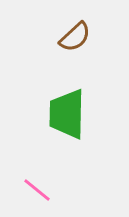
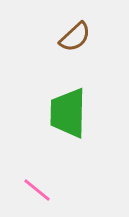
green trapezoid: moved 1 px right, 1 px up
